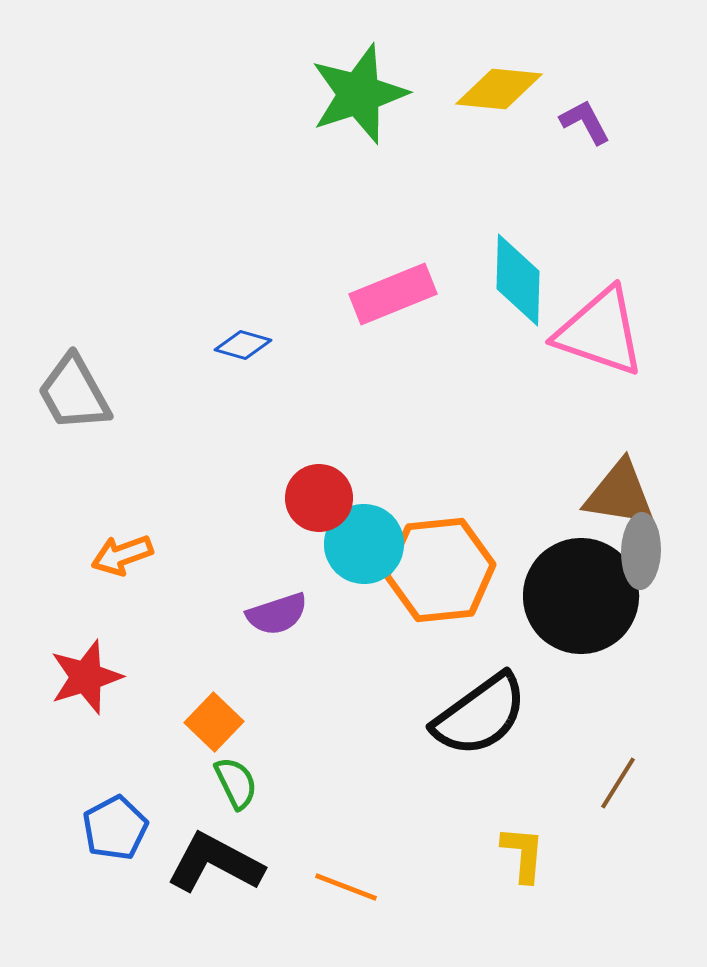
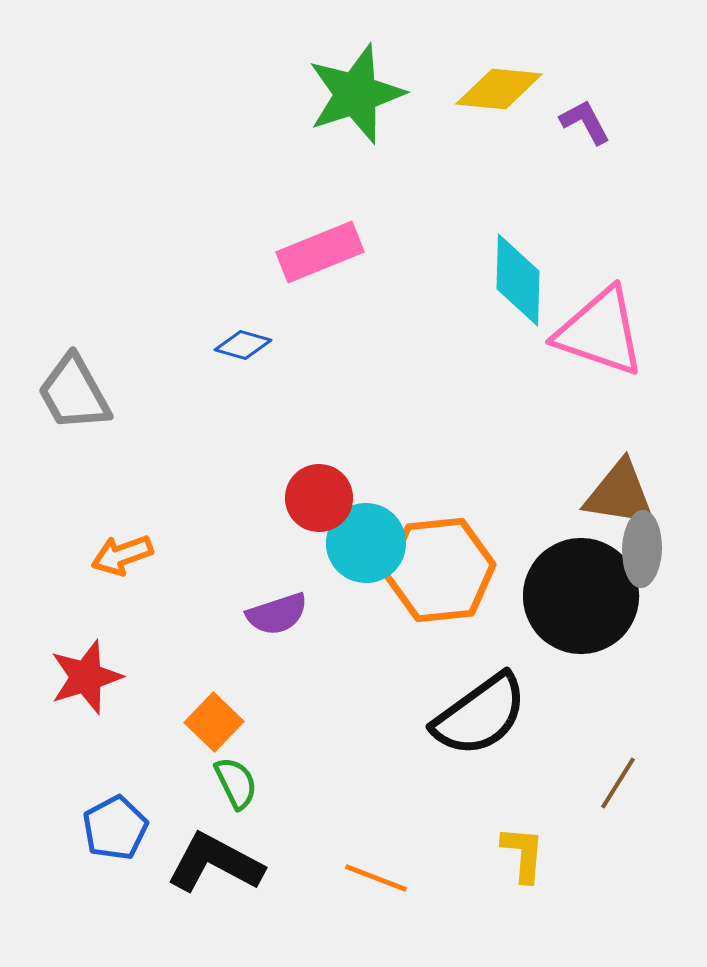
green star: moved 3 px left
pink rectangle: moved 73 px left, 42 px up
cyan circle: moved 2 px right, 1 px up
gray ellipse: moved 1 px right, 2 px up
orange line: moved 30 px right, 9 px up
